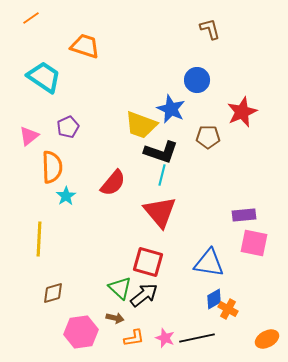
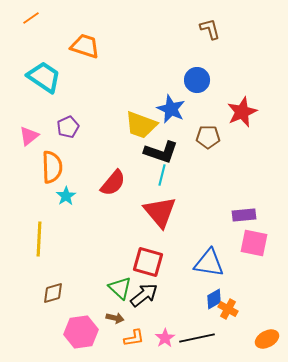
pink star: rotated 18 degrees clockwise
